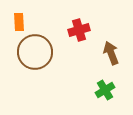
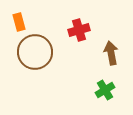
orange rectangle: rotated 12 degrees counterclockwise
brown arrow: rotated 10 degrees clockwise
